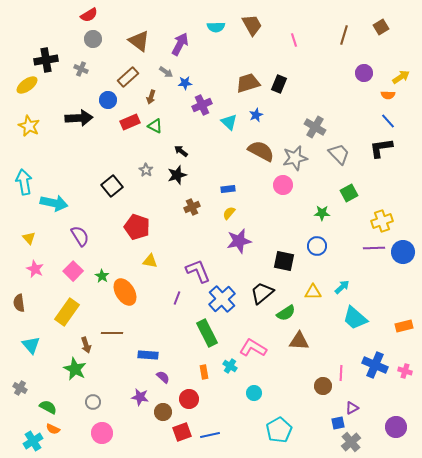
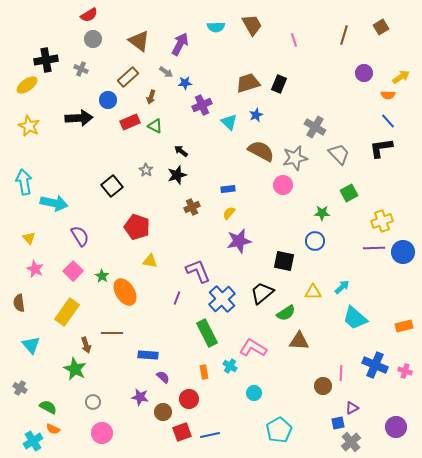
blue circle at (317, 246): moved 2 px left, 5 px up
